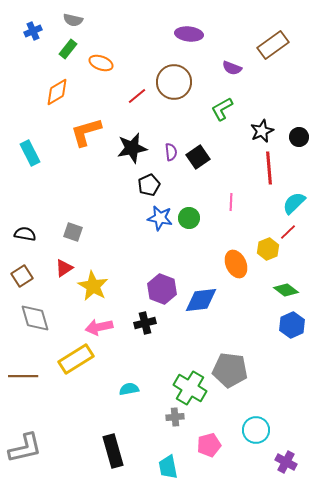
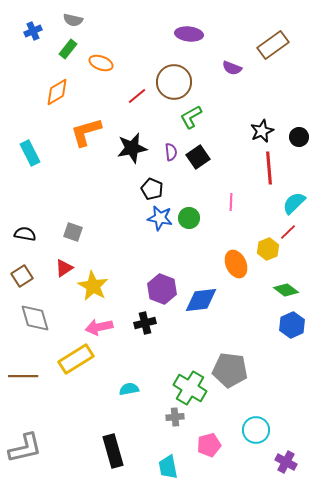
green L-shape at (222, 109): moved 31 px left, 8 px down
black pentagon at (149, 185): moved 3 px right, 4 px down; rotated 25 degrees counterclockwise
